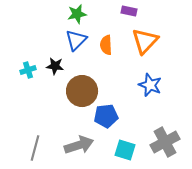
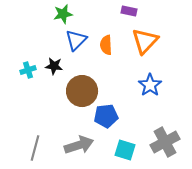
green star: moved 14 px left
black star: moved 1 px left
blue star: rotated 15 degrees clockwise
